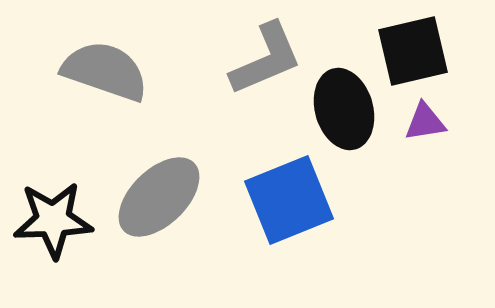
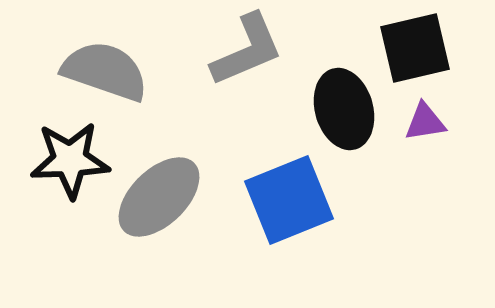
black square: moved 2 px right, 3 px up
gray L-shape: moved 19 px left, 9 px up
black star: moved 17 px right, 60 px up
